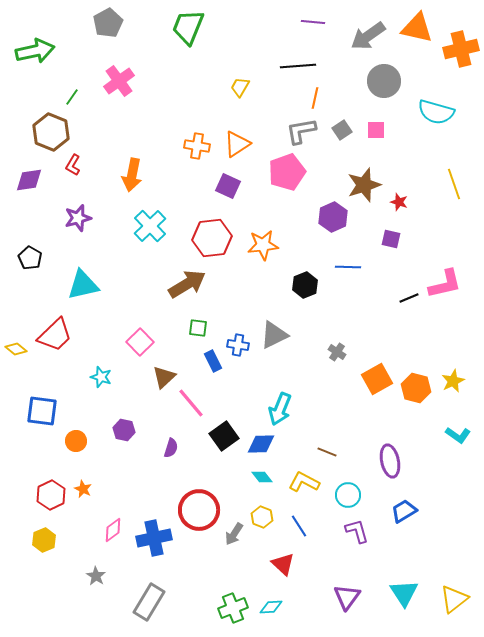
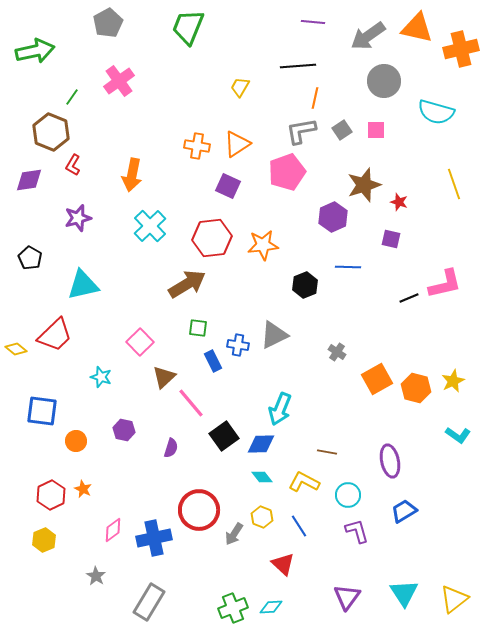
brown line at (327, 452): rotated 12 degrees counterclockwise
